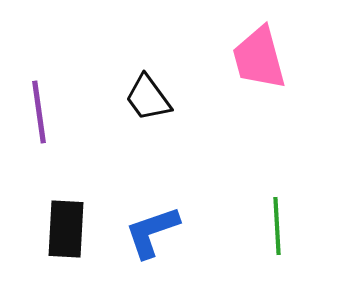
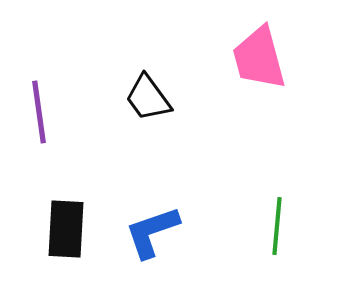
green line: rotated 8 degrees clockwise
